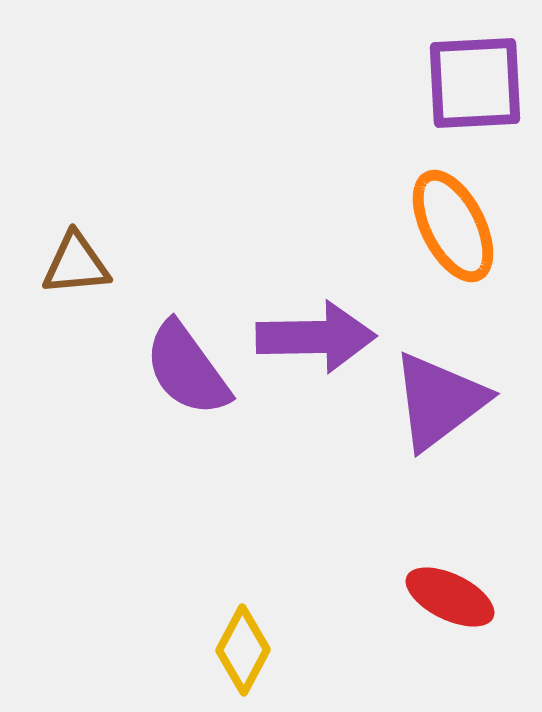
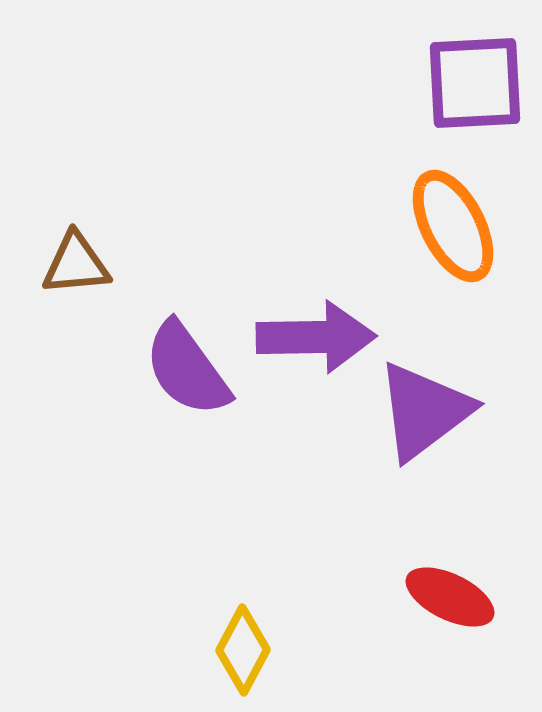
purple triangle: moved 15 px left, 10 px down
